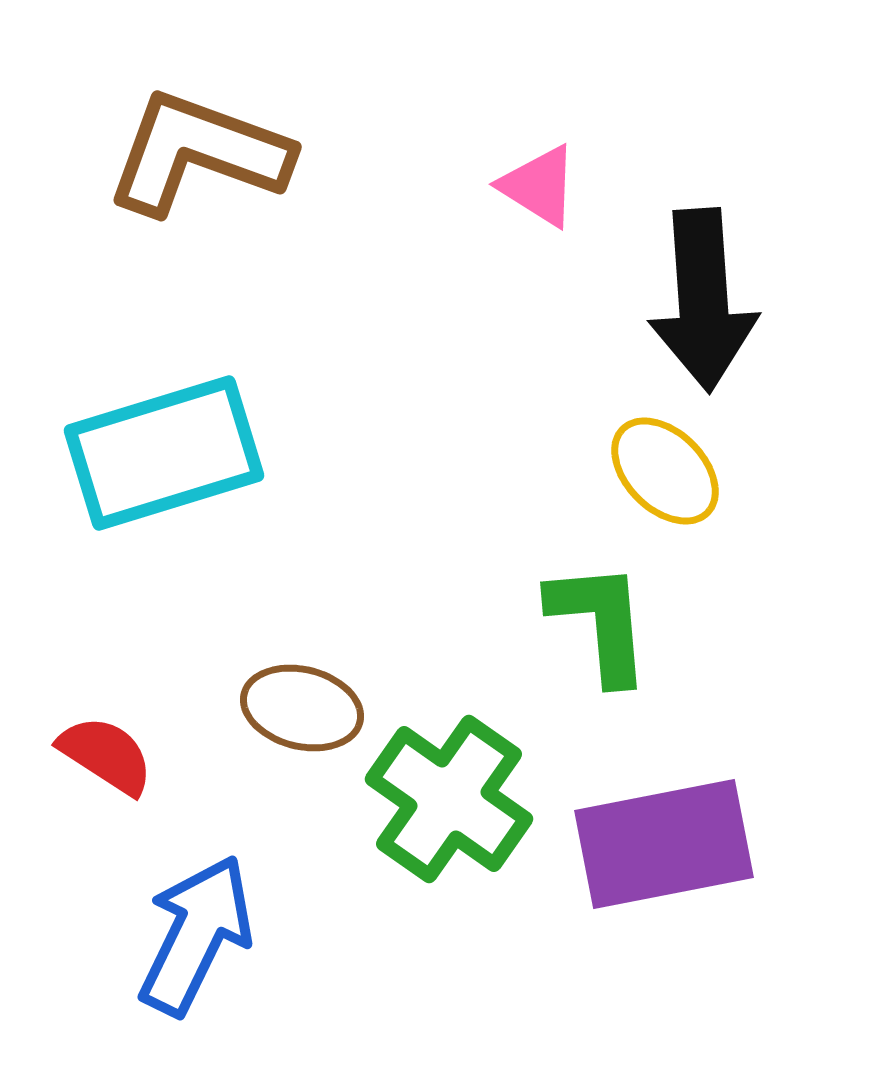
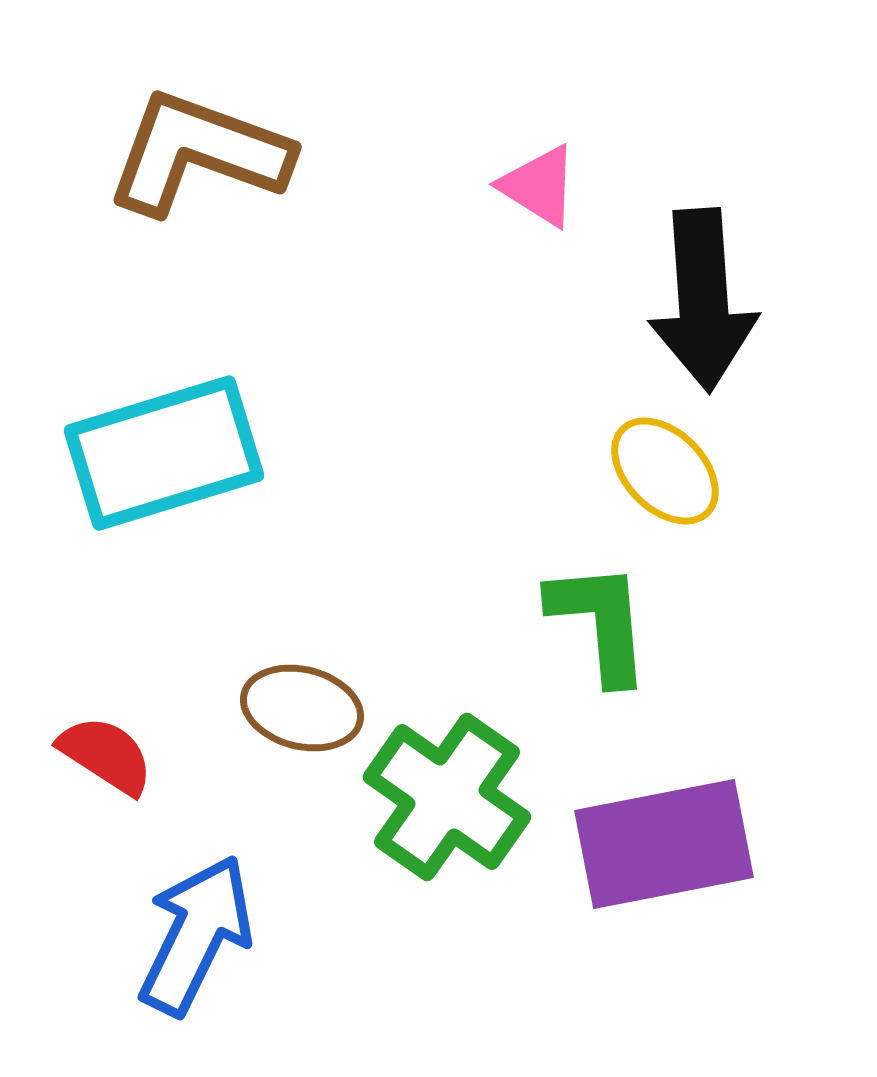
green cross: moved 2 px left, 2 px up
